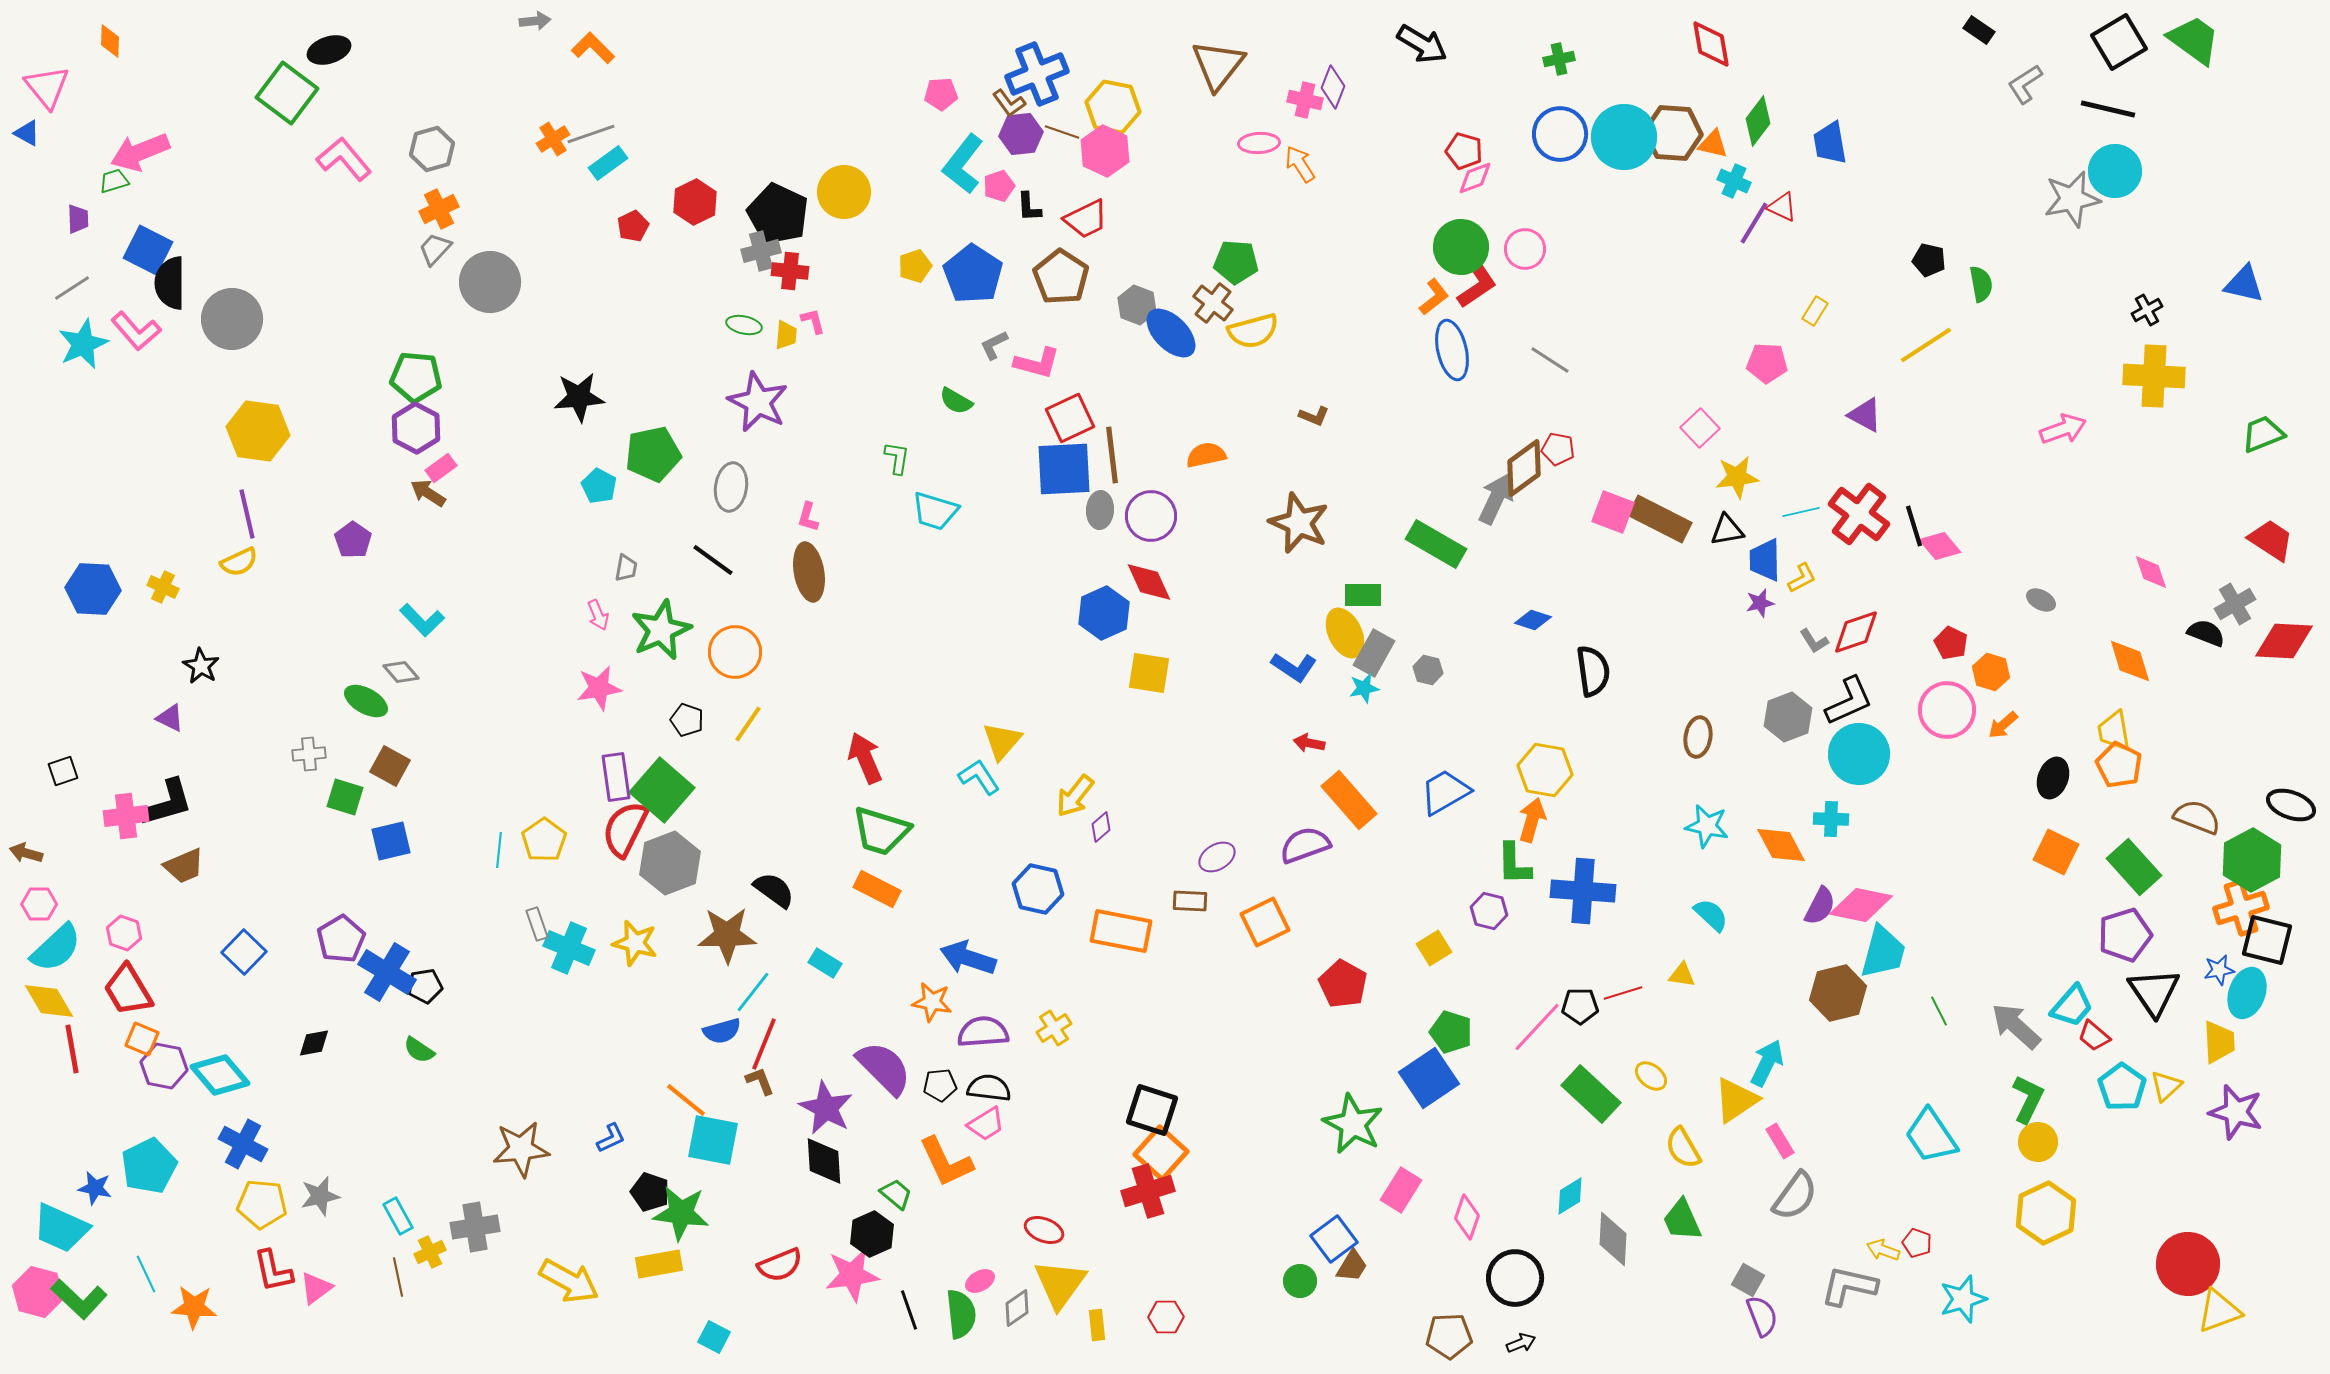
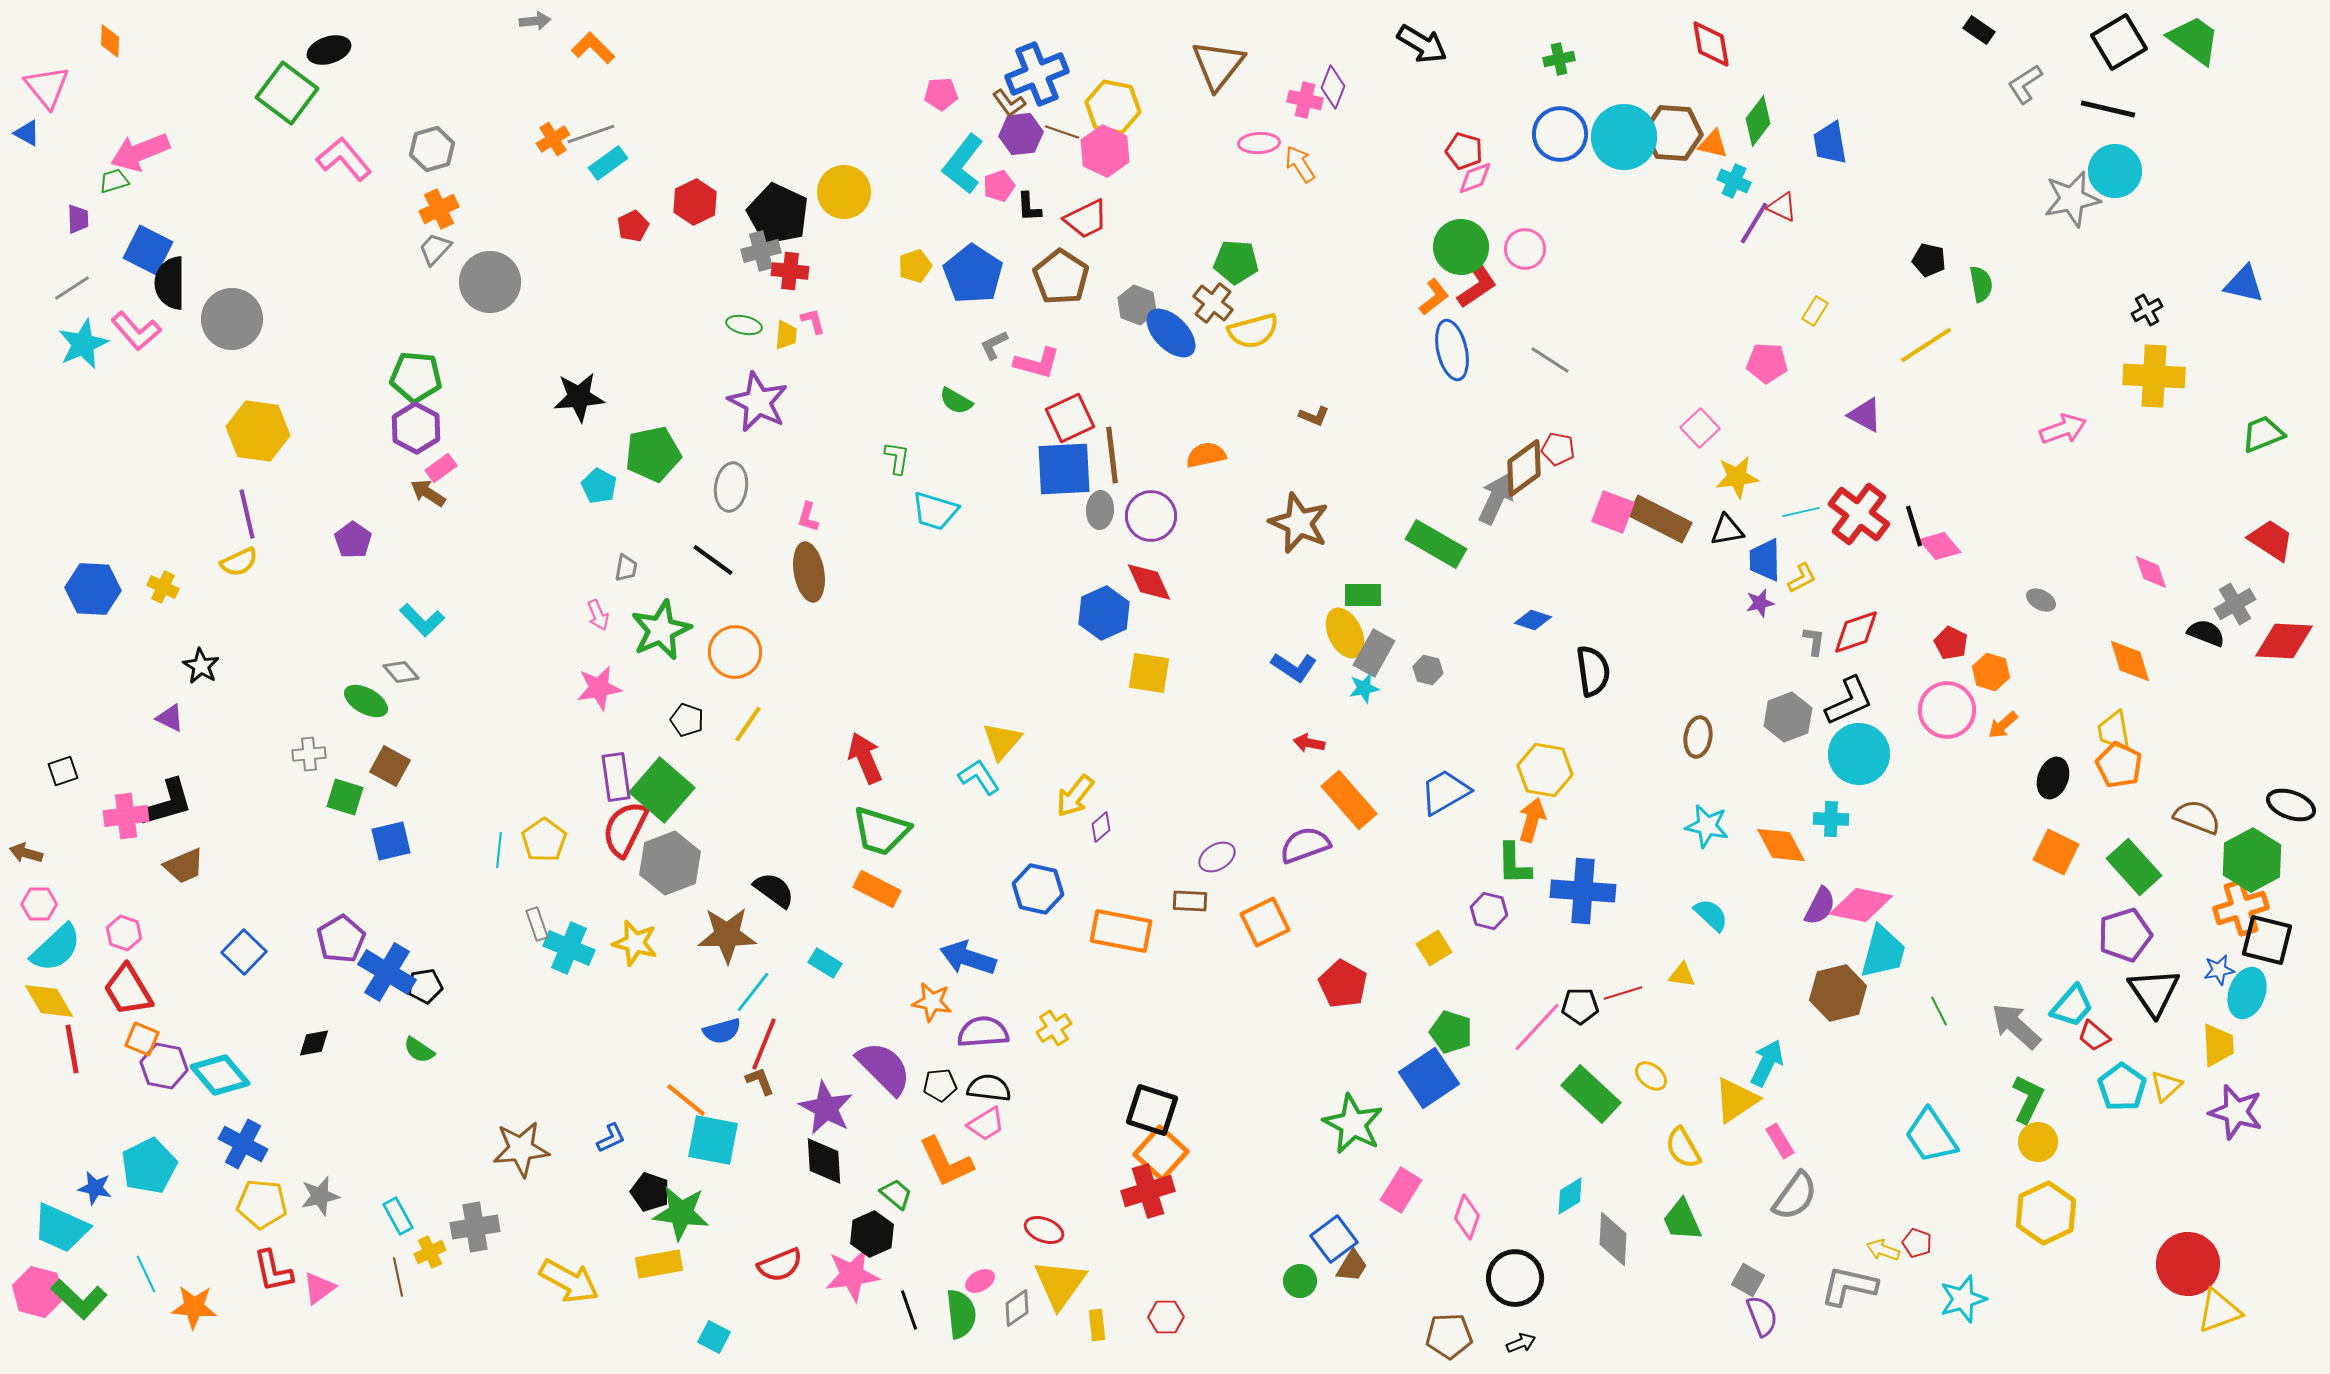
gray L-shape at (1814, 641): rotated 140 degrees counterclockwise
yellow trapezoid at (2219, 1042): moved 1 px left, 3 px down
pink triangle at (316, 1288): moved 3 px right
